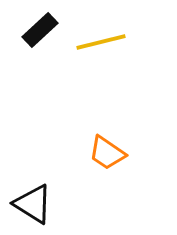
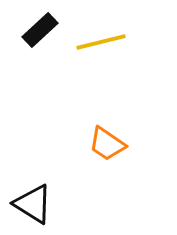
orange trapezoid: moved 9 px up
